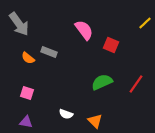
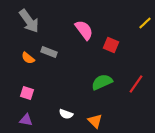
gray arrow: moved 10 px right, 3 px up
purple triangle: moved 2 px up
